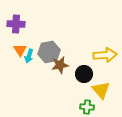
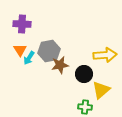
purple cross: moved 6 px right
gray hexagon: moved 1 px up
cyan arrow: moved 2 px down; rotated 16 degrees clockwise
yellow triangle: rotated 30 degrees clockwise
green cross: moved 2 px left
